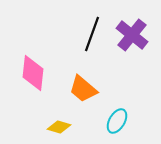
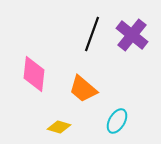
pink diamond: moved 1 px right, 1 px down
